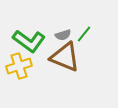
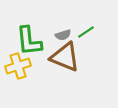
green line: moved 2 px right, 2 px up; rotated 18 degrees clockwise
green L-shape: rotated 48 degrees clockwise
yellow cross: moved 1 px left
